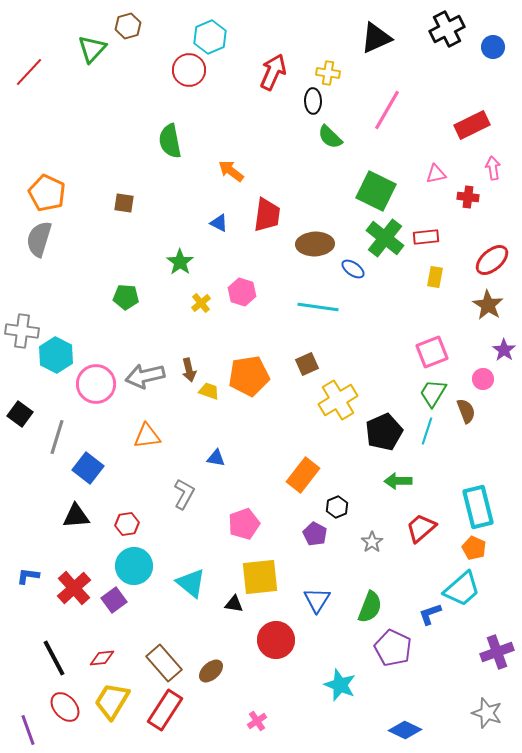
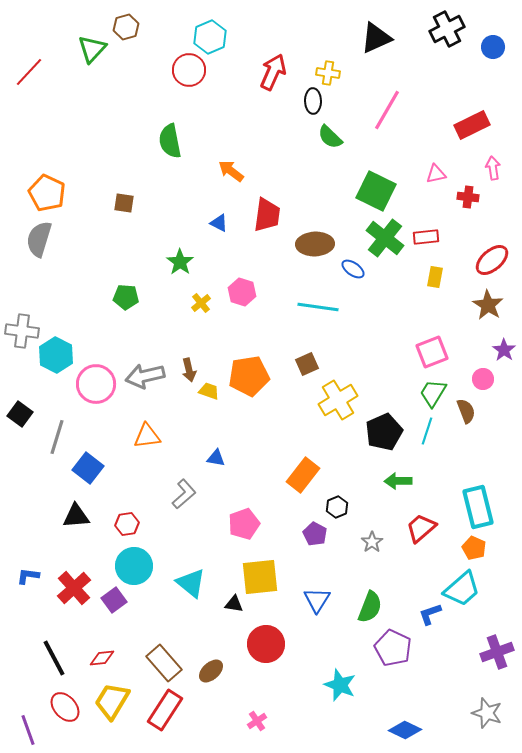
brown hexagon at (128, 26): moved 2 px left, 1 px down
gray L-shape at (184, 494): rotated 20 degrees clockwise
red circle at (276, 640): moved 10 px left, 4 px down
